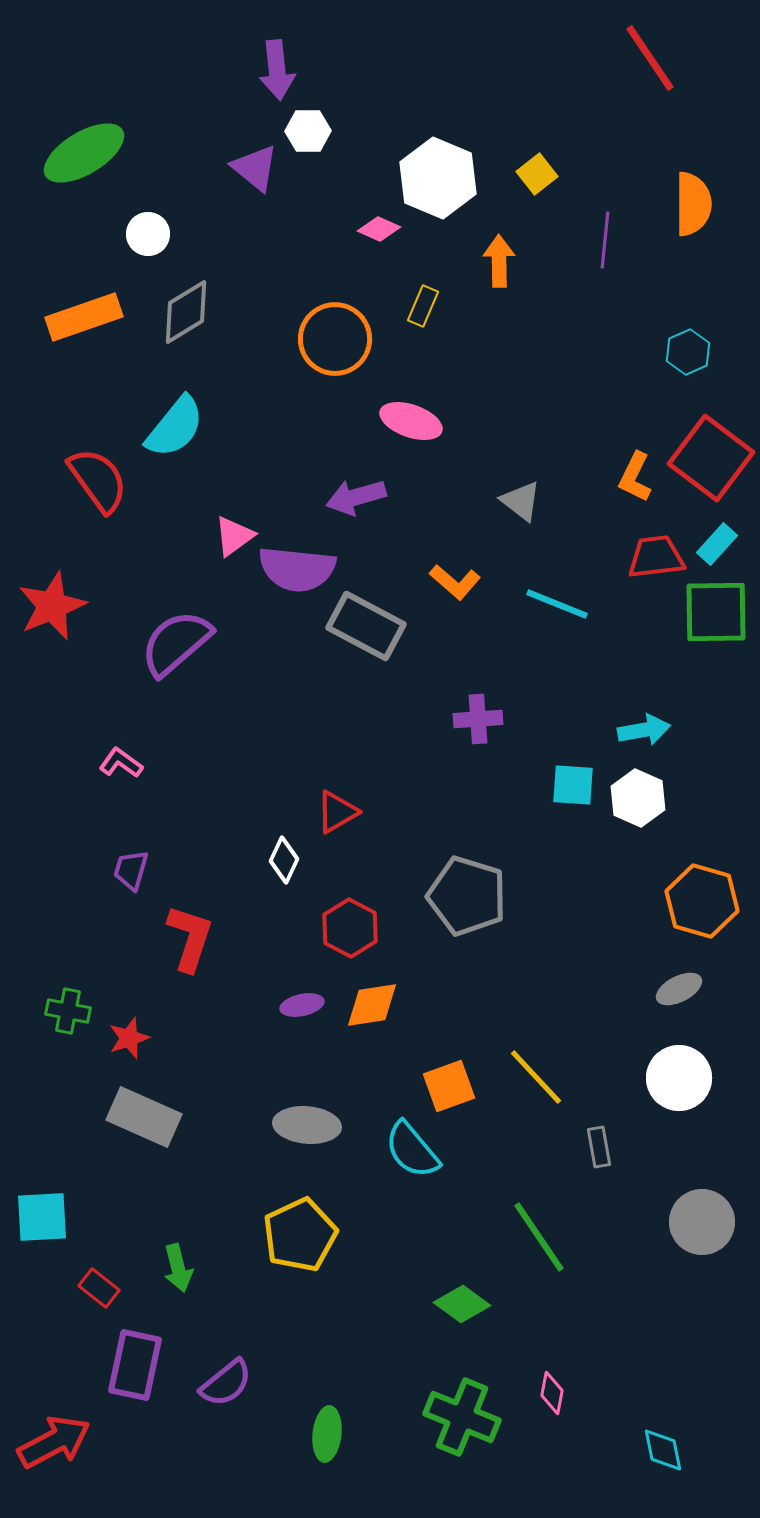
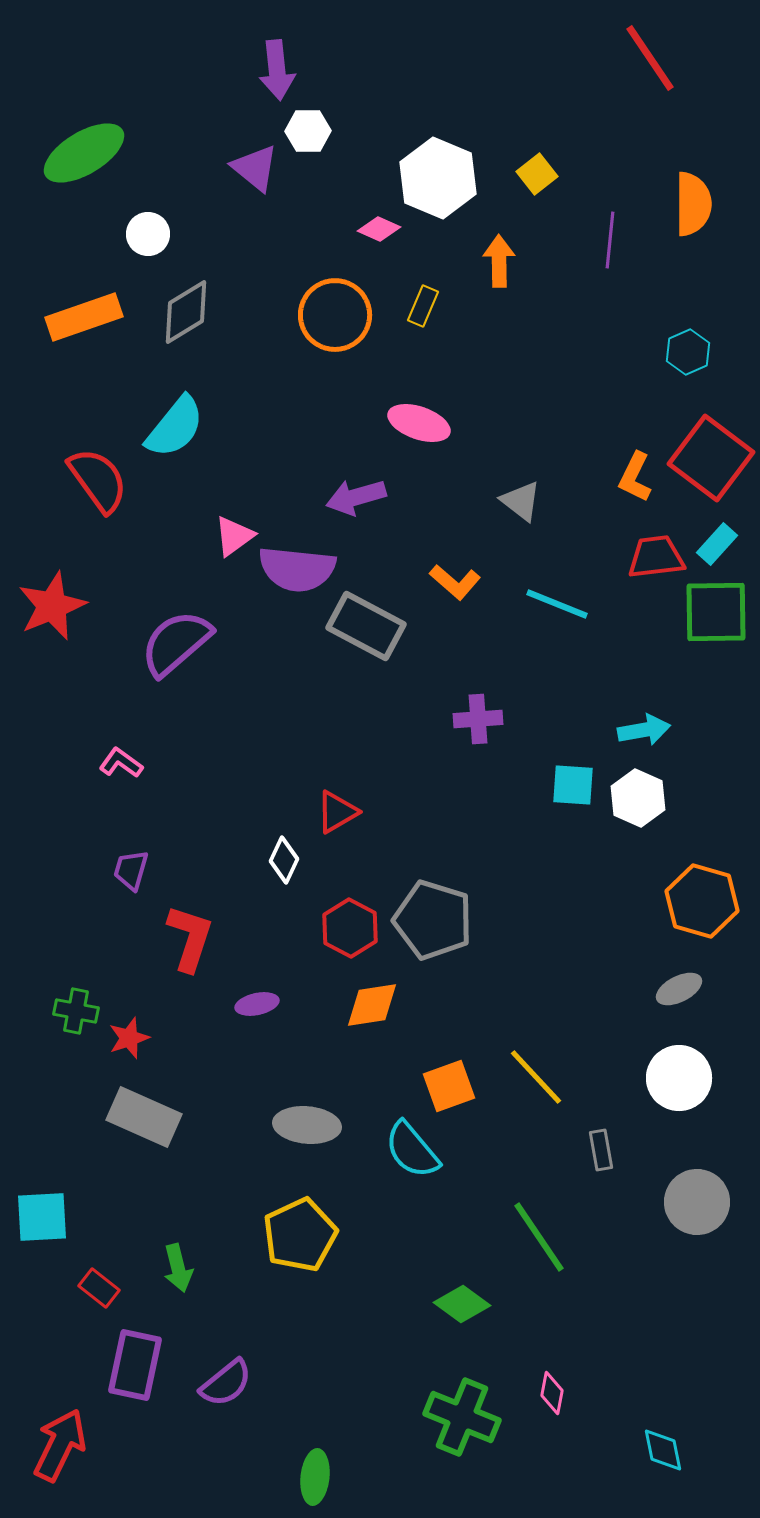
purple line at (605, 240): moved 5 px right
orange circle at (335, 339): moved 24 px up
pink ellipse at (411, 421): moved 8 px right, 2 px down
gray pentagon at (467, 896): moved 34 px left, 24 px down
purple ellipse at (302, 1005): moved 45 px left, 1 px up
green cross at (68, 1011): moved 8 px right
gray rectangle at (599, 1147): moved 2 px right, 3 px down
gray circle at (702, 1222): moved 5 px left, 20 px up
green ellipse at (327, 1434): moved 12 px left, 43 px down
red arrow at (54, 1442): moved 6 px right, 3 px down; rotated 36 degrees counterclockwise
